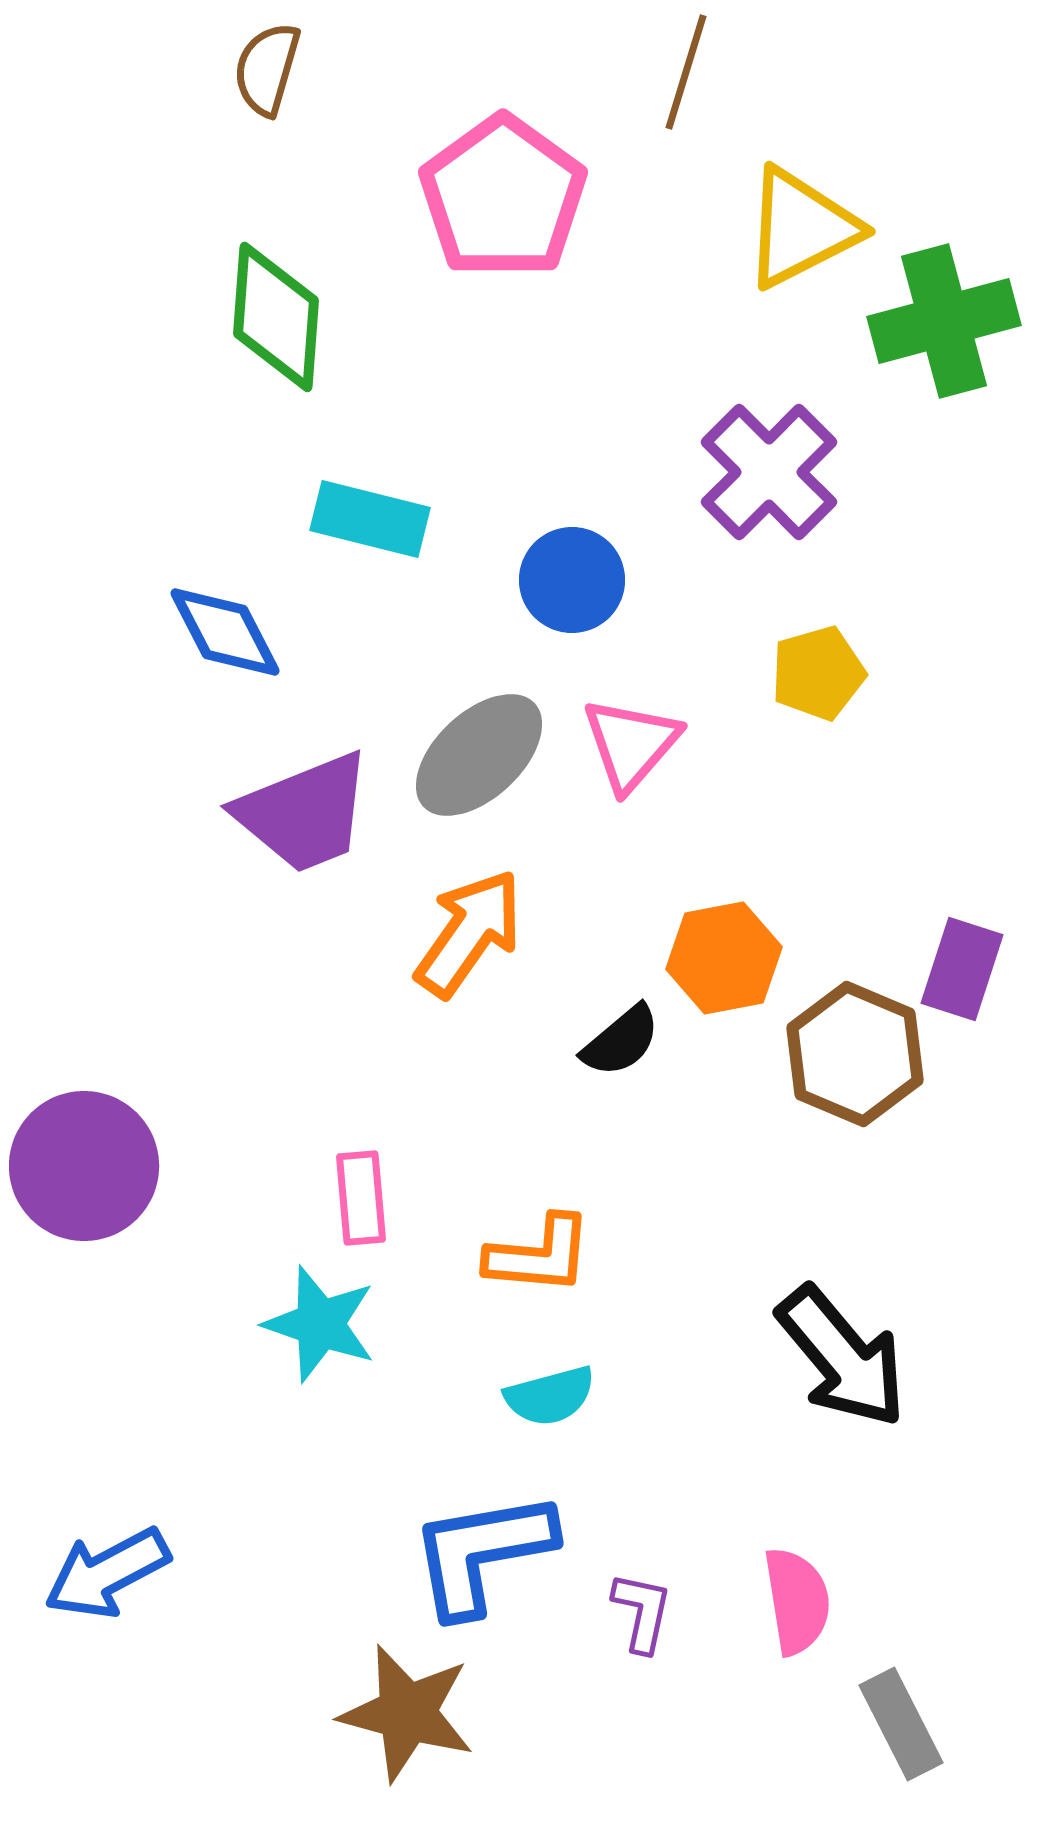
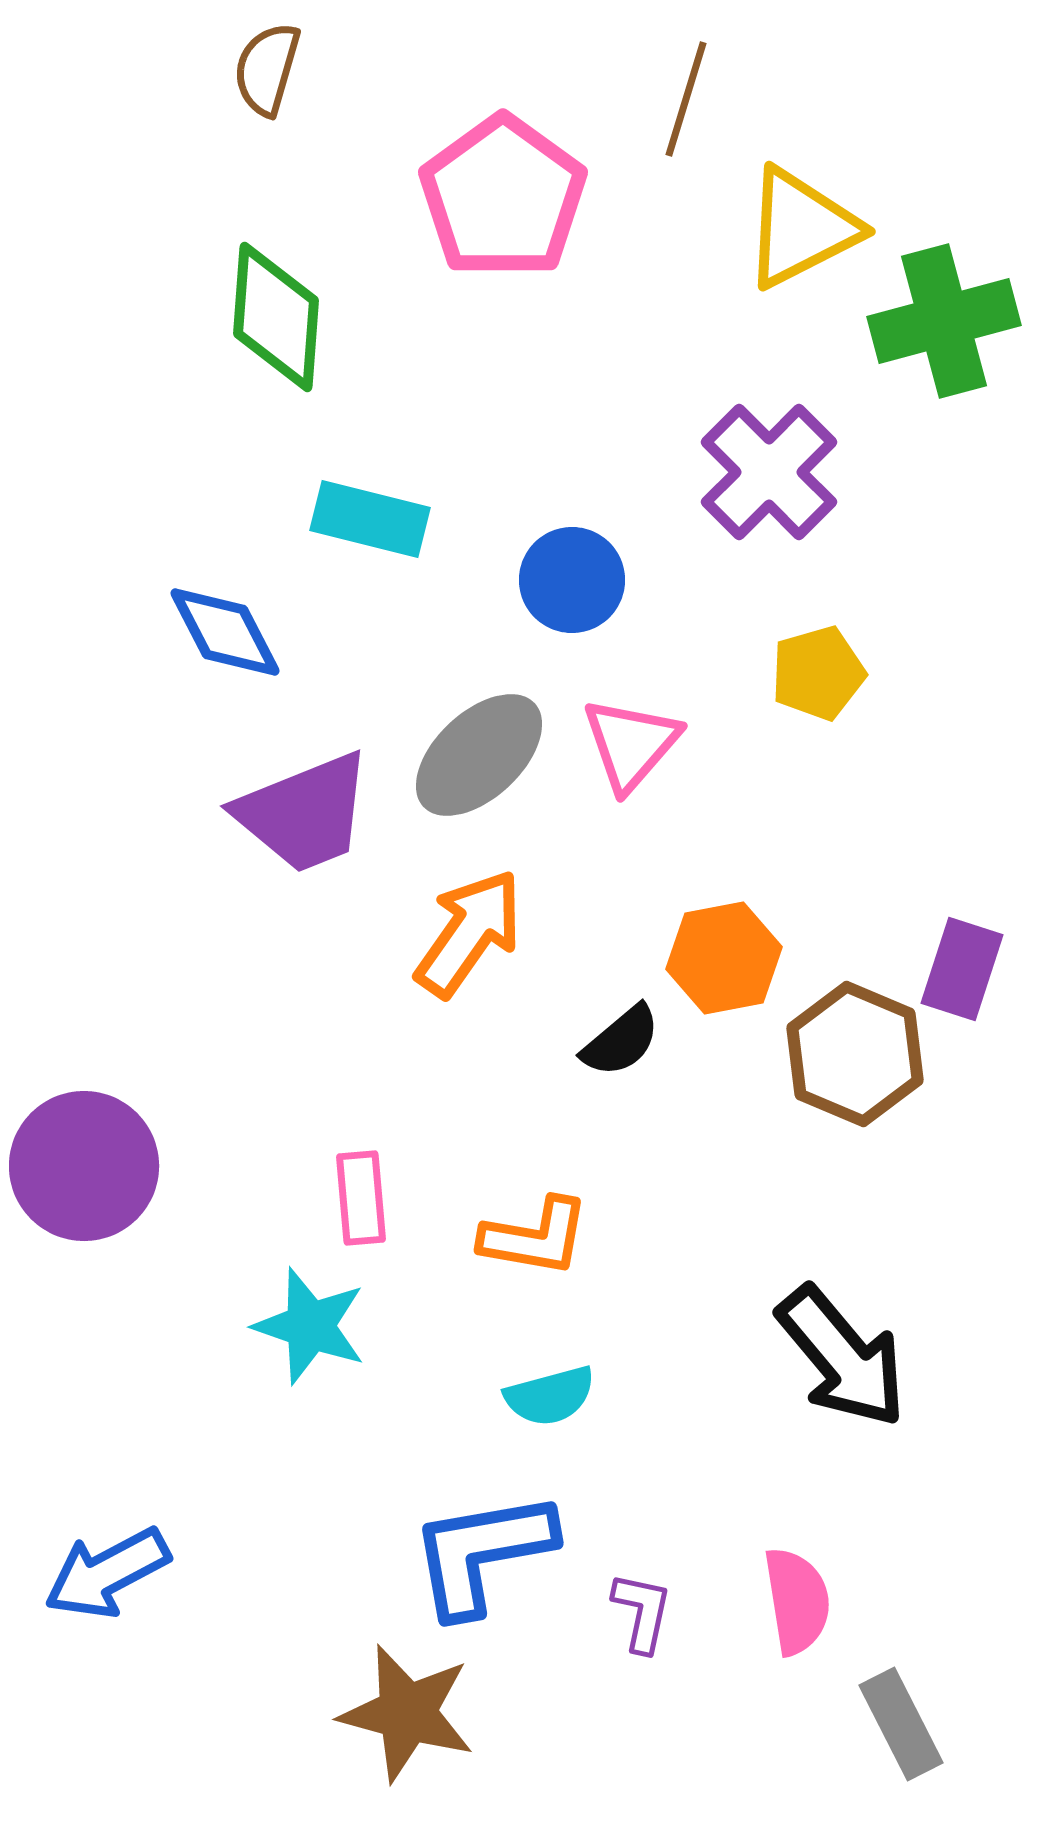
brown line: moved 27 px down
orange L-shape: moved 4 px left, 18 px up; rotated 5 degrees clockwise
cyan star: moved 10 px left, 2 px down
